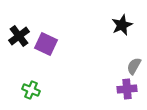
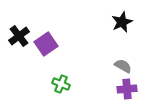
black star: moved 3 px up
purple square: rotated 30 degrees clockwise
gray semicircle: moved 11 px left; rotated 90 degrees clockwise
green cross: moved 30 px right, 6 px up
